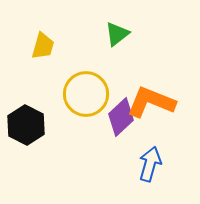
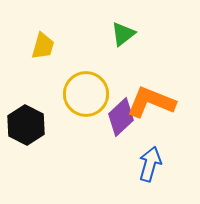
green triangle: moved 6 px right
